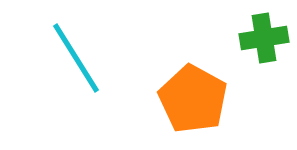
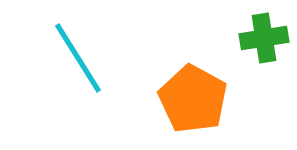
cyan line: moved 2 px right
